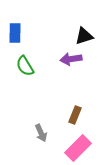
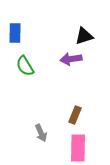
pink rectangle: rotated 44 degrees counterclockwise
